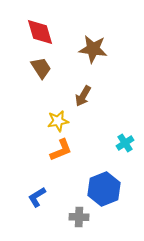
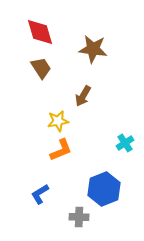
blue L-shape: moved 3 px right, 3 px up
